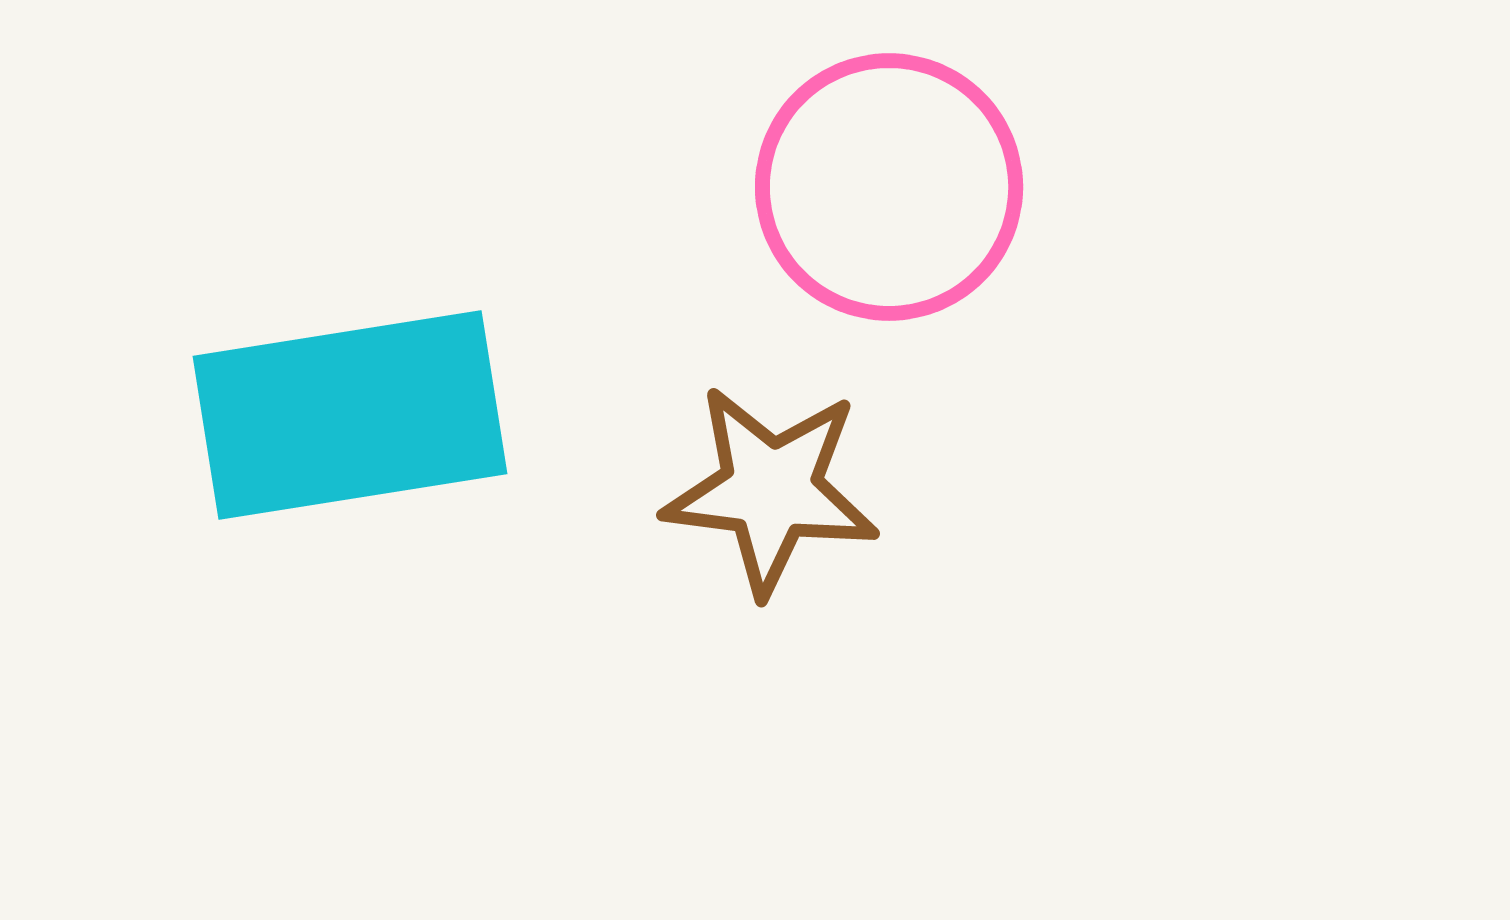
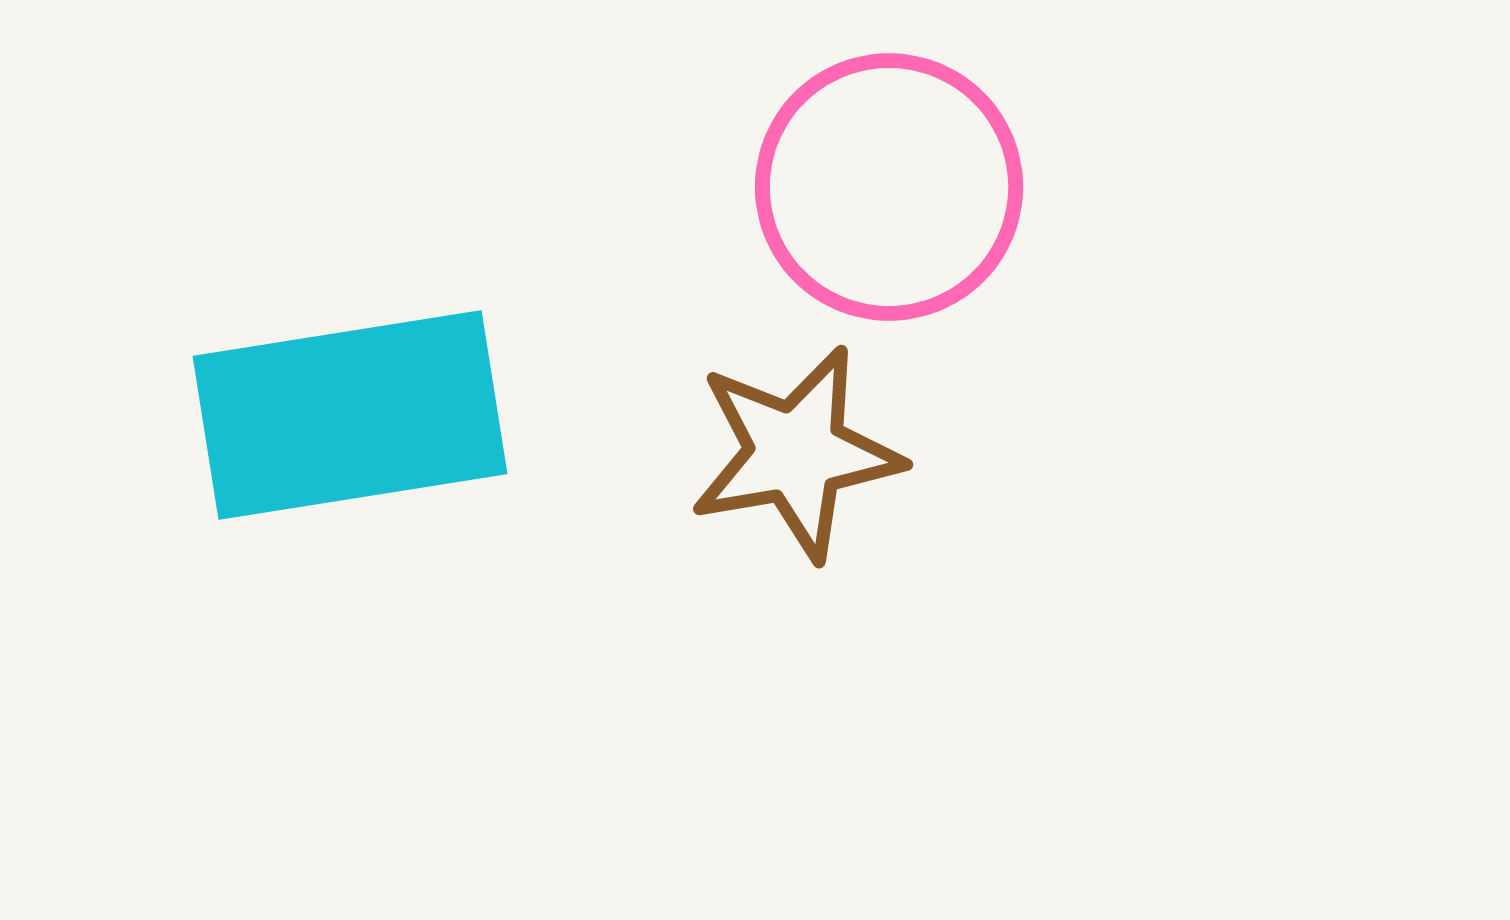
brown star: moved 25 px right, 37 px up; rotated 17 degrees counterclockwise
